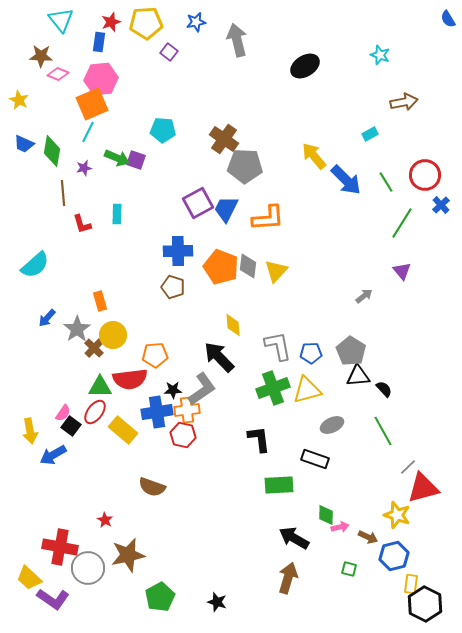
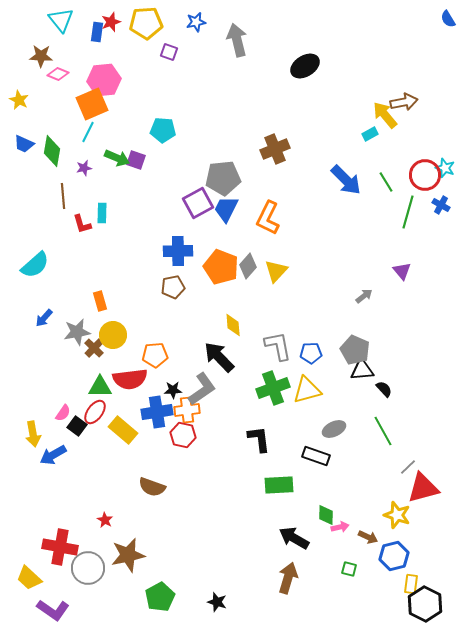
blue rectangle at (99, 42): moved 2 px left, 10 px up
purple square at (169, 52): rotated 18 degrees counterclockwise
cyan star at (380, 55): moved 65 px right, 113 px down
pink hexagon at (101, 79): moved 3 px right, 1 px down
brown cross at (224, 139): moved 51 px right, 10 px down; rotated 32 degrees clockwise
yellow arrow at (314, 156): moved 71 px right, 41 px up
gray pentagon at (245, 166): moved 22 px left, 12 px down; rotated 8 degrees counterclockwise
brown line at (63, 193): moved 3 px down
blue cross at (441, 205): rotated 18 degrees counterclockwise
cyan rectangle at (117, 214): moved 15 px left, 1 px up
orange L-shape at (268, 218): rotated 120 degrees clockwise
green line at (402, 223): moved 6 px right, 11 px up; rotated 16 degrees counterclockwise
gray diamond at (248, 266): rotated 35 degrees clockwise
brown pentagon at (173, 287): rotated 30 degrees counterclockwise
blue arrow at (47, 318): moved 3 px left
gray star at (77, 329): moved 3 px down; rotated 24 degrees clockwise
gray pentagon at (351, 351): moved 4 px right, 1 px up; rotated 8 degrees counterclockwise
black triangle at (358, 376): moved 4 px right, 6 px up
gray ellipse at (332, 425): moved 2 px right, 4 px down
black square at (71, 426): moved 6 px right
yellow arrow at (30, 431): moved 3 px right, 3 px down
black rectangle at (315, 459): moved 1 px right, 3 px up
purple L-shape at (53, 599): moved 11 px down
